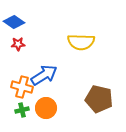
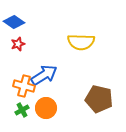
red star: rotated 16 degrees counterclockwise
orange cross: moved 2 px right, 1 px up
green cross: rotated 16 degrees counterclockwise
